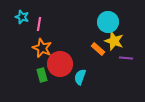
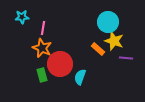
cyan star: rotated 24 degrees counterclockwise
pink line: moved 4 px right, 4 px down
